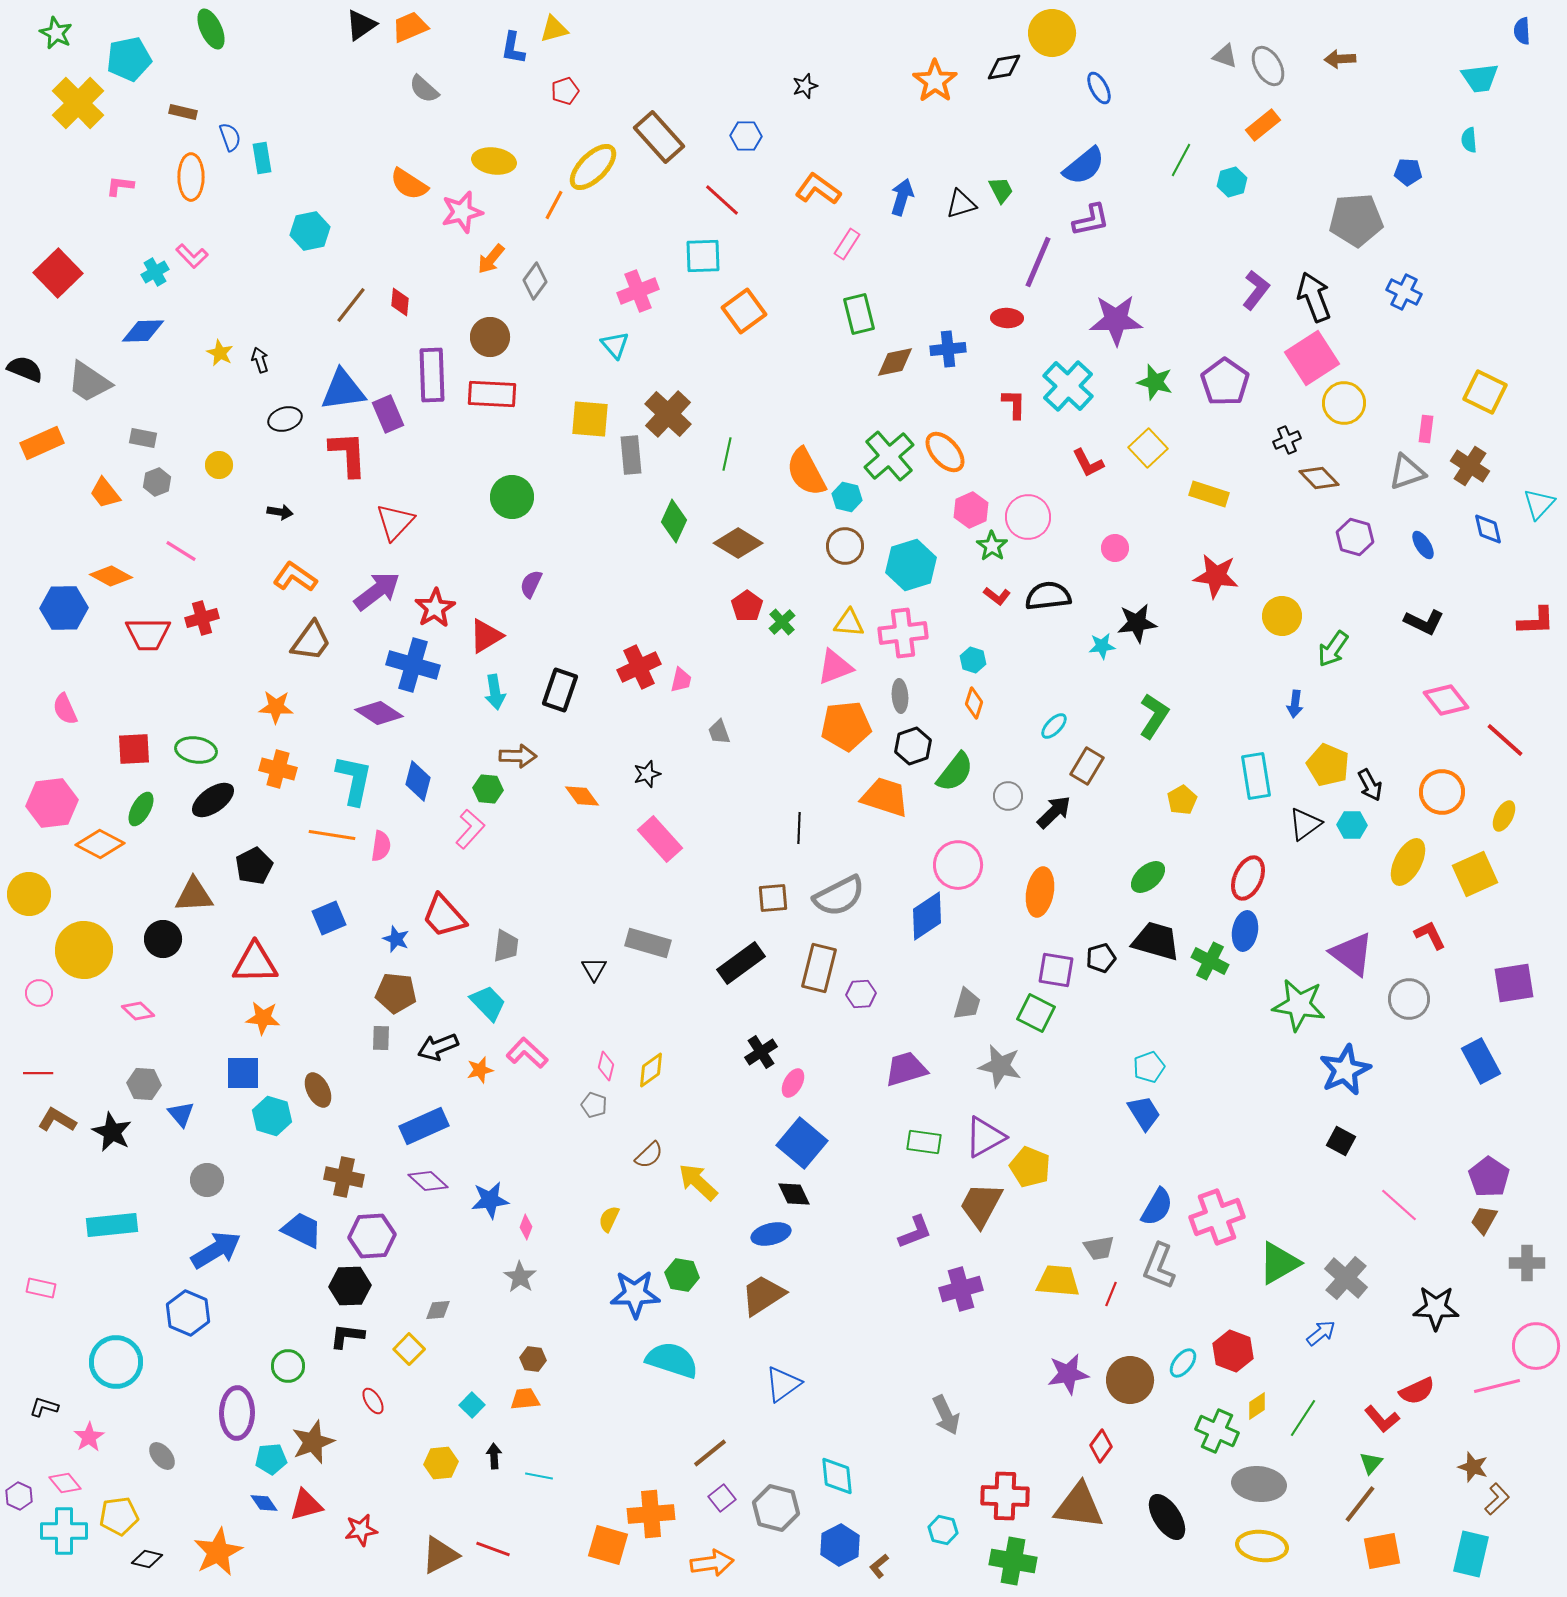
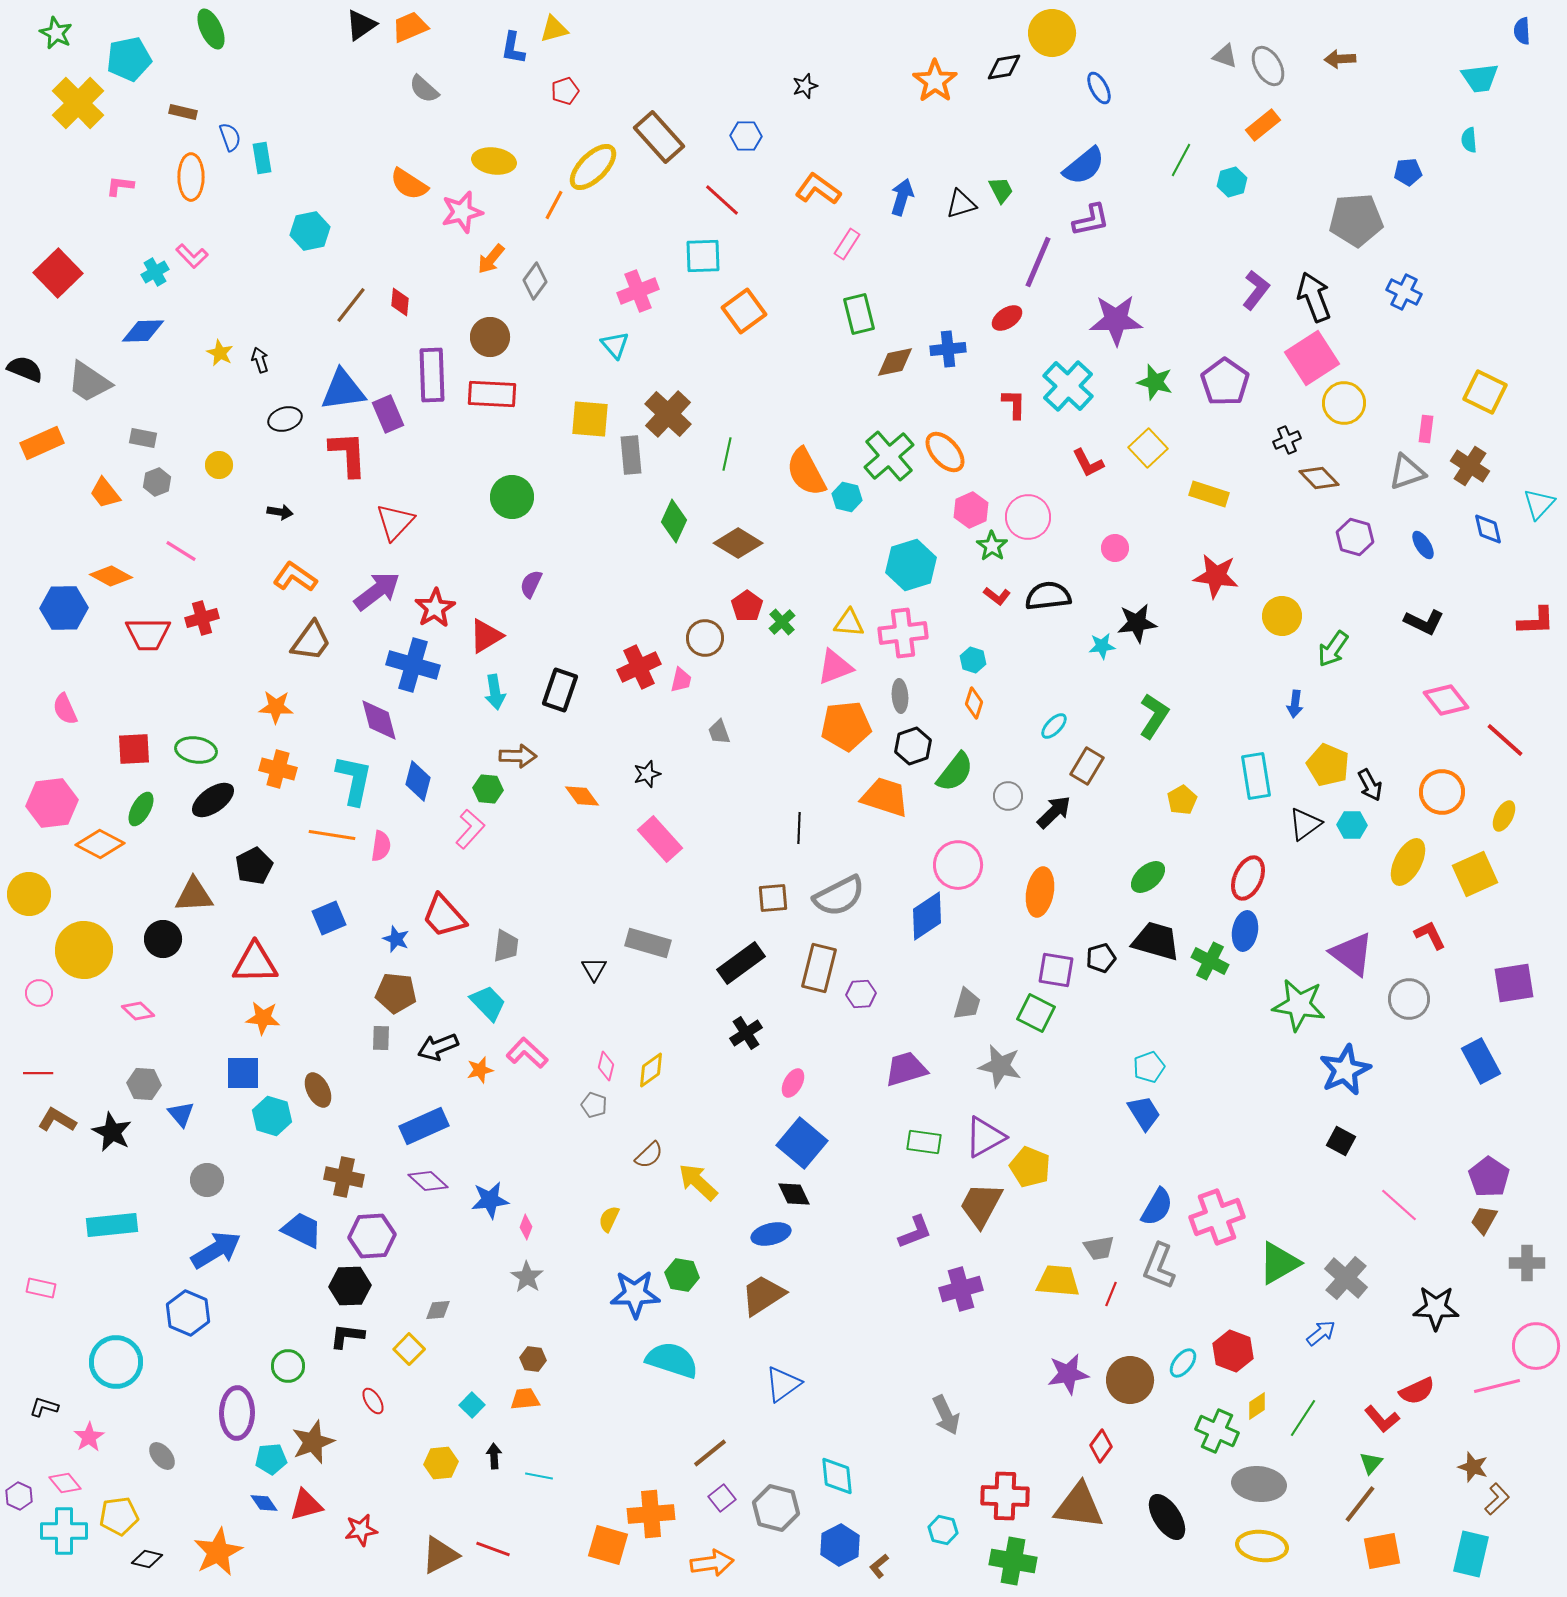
blue pentagon at (1408, 172): rotated 8 degrees counterclockwise
red ellipse at (1007, 318): rotated 36 degrees counterclockwise
brown circle at (845, 546): moved 140 px left, 92 px down
purple diamond at (379, 713): moved 7 px down; rotated 42 degrees clockwise
black cross at (761, 1052): moved 15 px left, 19 px up
gray star at (520, 1277): moved 7 px right
